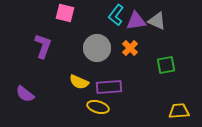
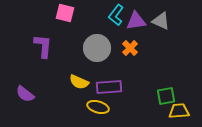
gray triangle: moved 4 px right
purple L-shape: rotated 15 degrees counterclockwise
green square: moved 31 px down
